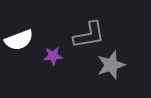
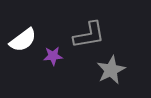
white semicircle: moved 4 px right; rotated 16 degrees counterclockwise
gray star: moved 5 px down; rotated 8 degrees counterclockwise
